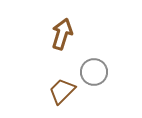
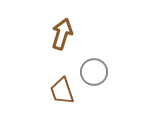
brown trapezoid: rotated 64 degrees counterclockwise
